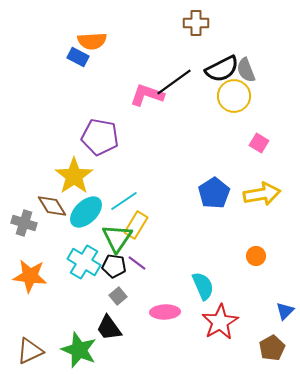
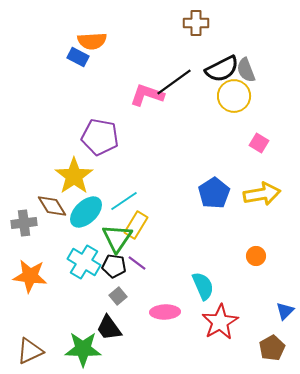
gray cross: rotated 25 degrees counterclockwise
green star: moved 4 px right, 1 px up; rotated 21 degrees counterclockwise
